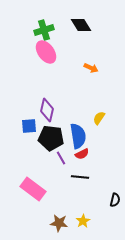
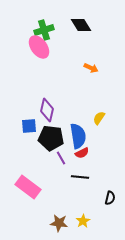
pink ellipse: moved 7 px left, 5 px up
red semicircle: moved 1 px up
pink rectangle: moved 5 px left, 2 px up
black semicircle: moved 5 px left, 2 px up
